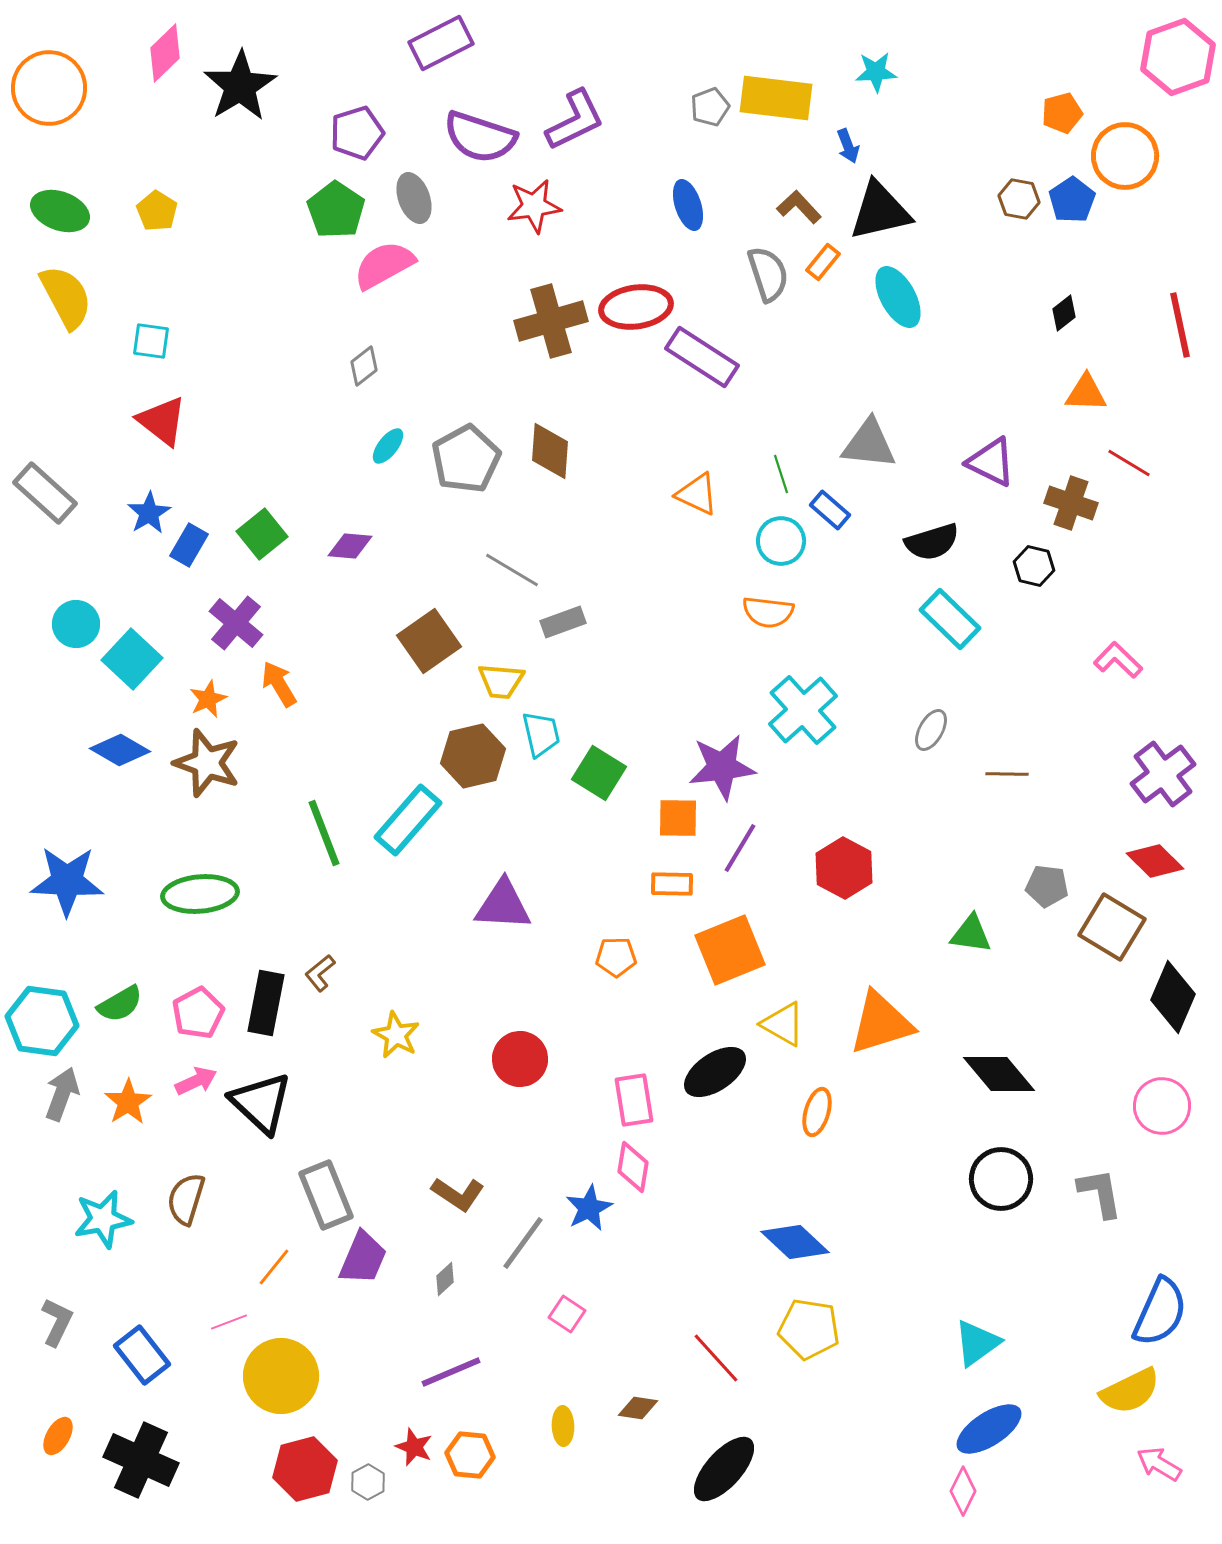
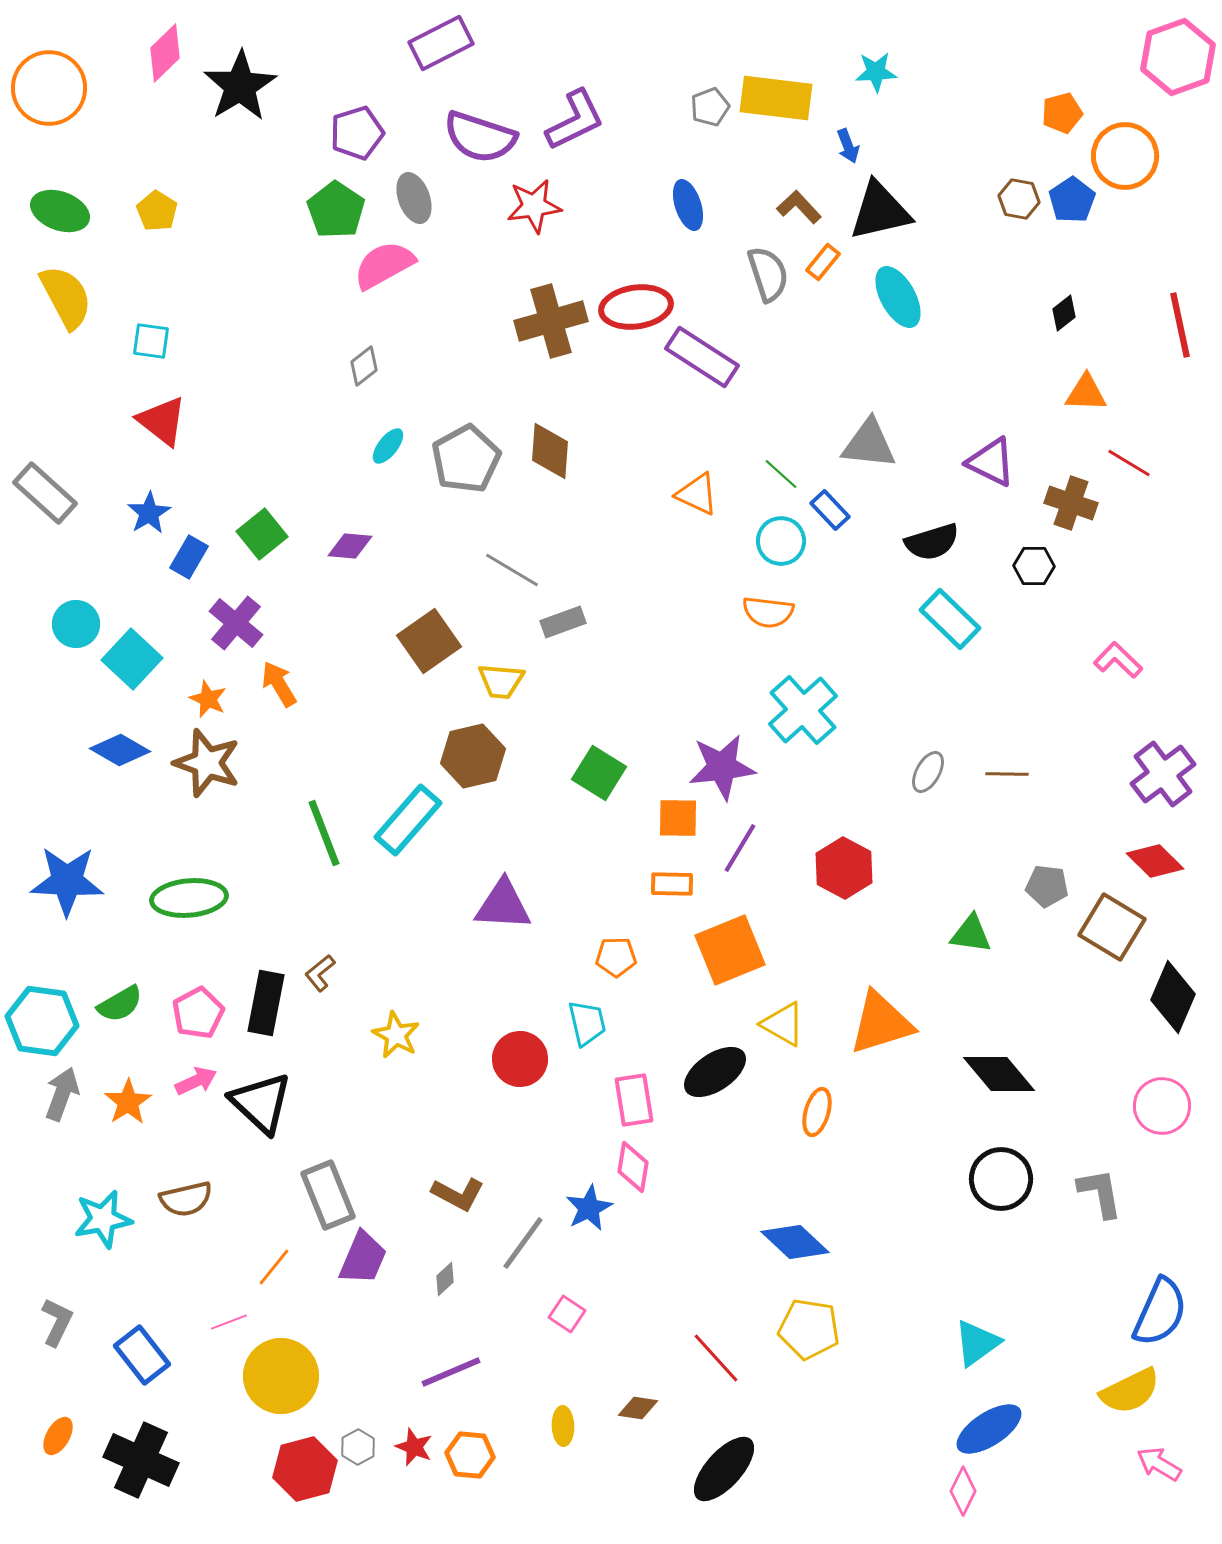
green line at (781, 474): rotated 30 degrees counterclockwise
blue rectangle at (830, 510): rotated 6 degrees clockwise
blue rectangle at (189, 545): moved 12 px down
black hexagon at (1034, 566): rotated 12 degrees counterclockwise
orange star at (208, 699): rotated 24 degrees counterclockwise
gray ellipse at (931, 730): moved 3 px left, 42 px down
cyan trapezoid at (541, 734): moved 46 px right, 289 px down
green ellipse at (200, 894): moved 11 px left, 4 px down
brown L-shape at (458, 1194): rotated 6 degrees counterclockwise
gray rectangle at (326, 1195): moved 2 px right
brown semicircle at (186, 1199): rotated 120 degrees counterclockwise
gray hexagon at (368, 1482): moved 10 px left, 35 px up
